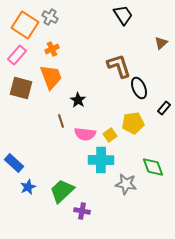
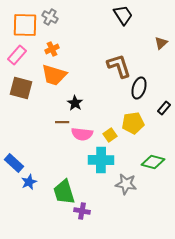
orange square: rotated 32 degrees counterclockwise
orange trapezoid: moved 3 px right, 2 px up; rotated 128 degrees clockwise
black ellipse: rotated 40 degrees clockwise
black star: moved 3 px left, 3 px down
brown line: moved 1 px right, 1 px down; rotated 72 degrees counterclockwise
pink semicircle: moved 3 px left
green diamond: moved 5 px up; rotated 55 degrees counterclockwise
blue star: moved 1 px right, 5 px up
green trapezoid: moved 2 px right, 1 px down; rotated 64 degrees counterclockwise
